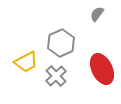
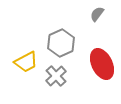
red ellipse: moved 5 px up
